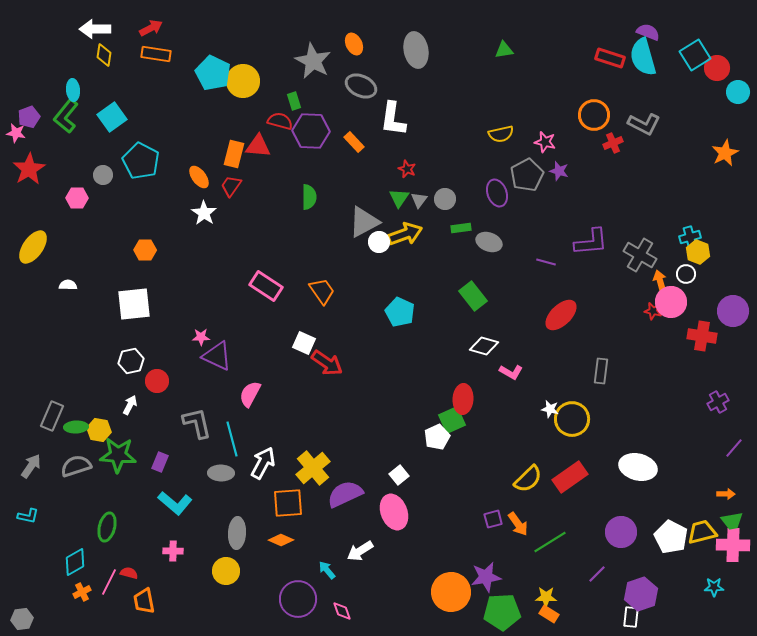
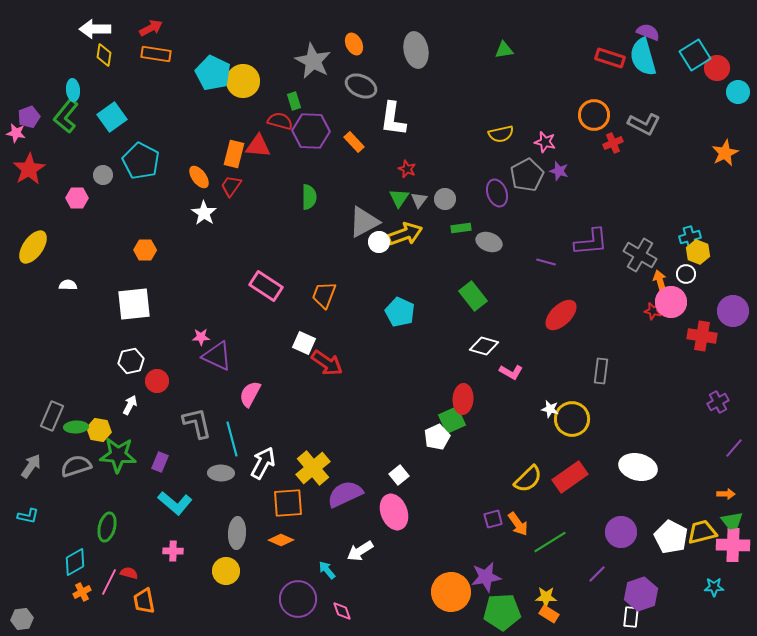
orange trapezoid at (322, 291): moved 2 px right, 4 px down; rotated 124 degrees counterclockwise
